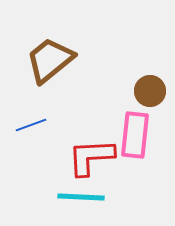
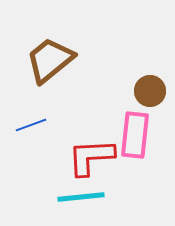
cyan line: rotated 9 degrees counterclockwise
